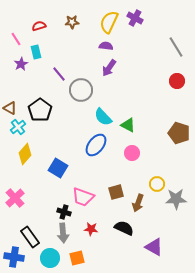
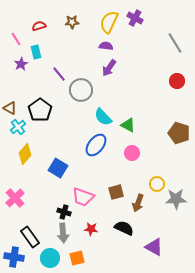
gray line: moved 1 px left, 4 px up
